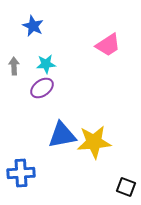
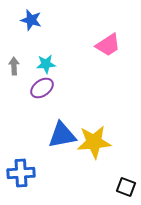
blue star: moved 2 px left, 6 px up; rotated 10 degrees counterclockwise
